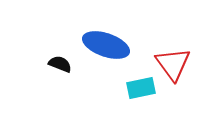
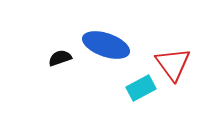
black semicircle: moved 6 px up; rotated 40 degrees counterclockwise
cyan rectangle: rotated 16 degrees counterclockwise
